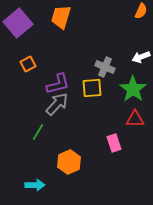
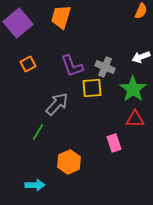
purple L-shape: moved 14 px right, 18 px up; rotated 85 degrees clockwise
